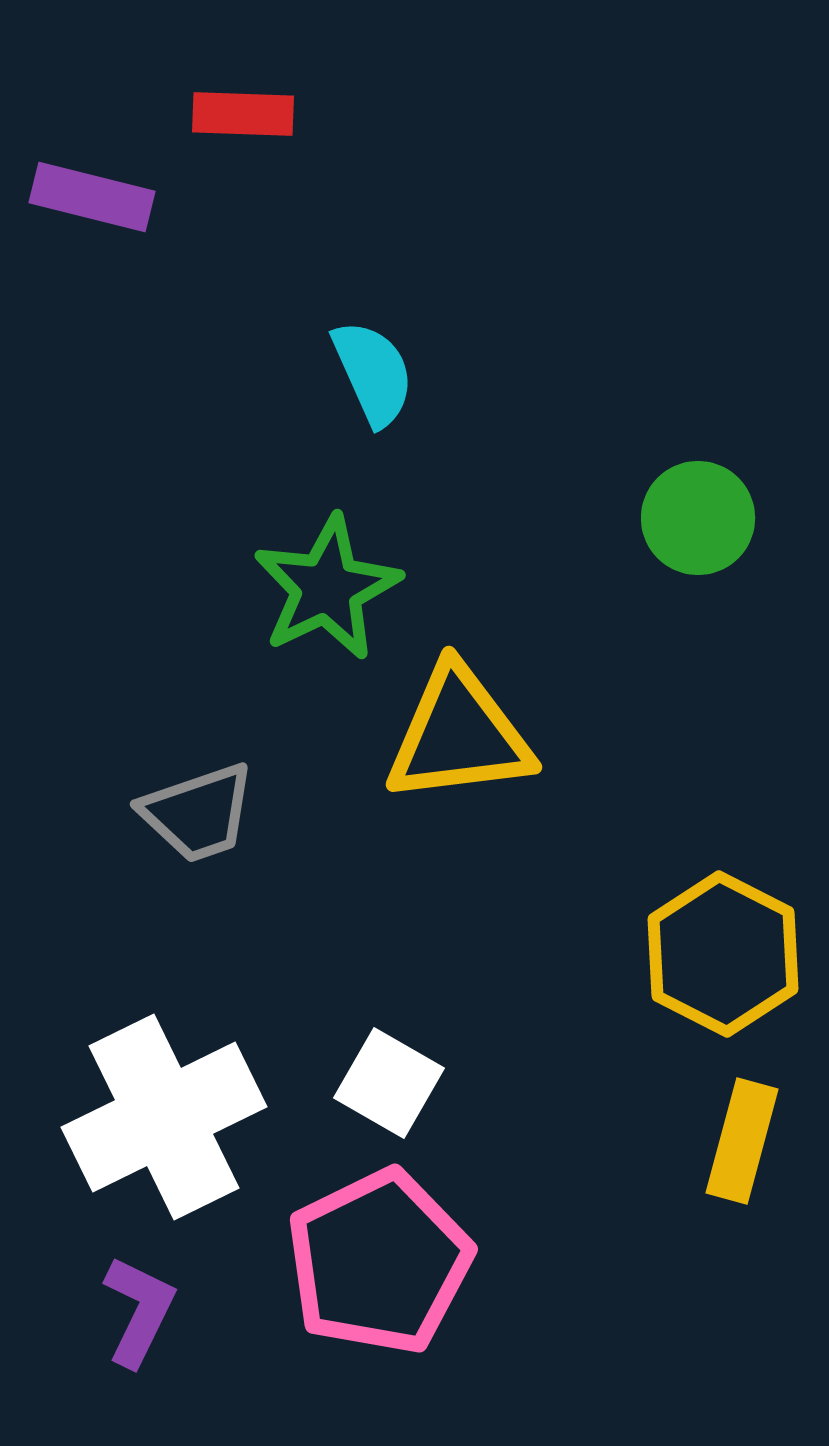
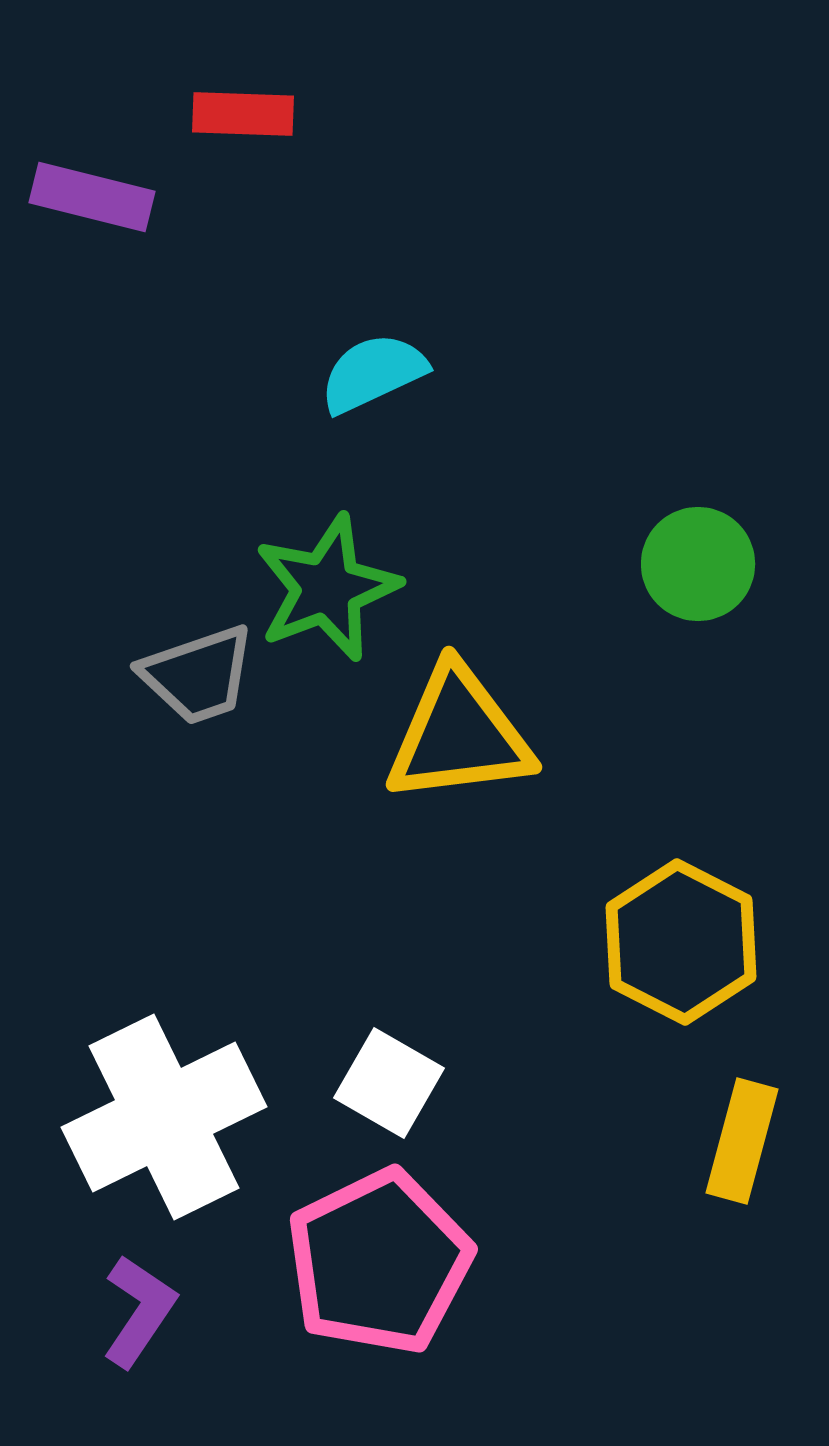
cyan semicircle: rotated 91 degrees counterclockwise
green circle: moved 46 px down
green star: rotated 5 degrees clockwise
gray trapezoid: moved 138 px up
yellow hexagon: moved 42 px left, 12 px up
purple L-shape: rotated 8 degrees clockwise
